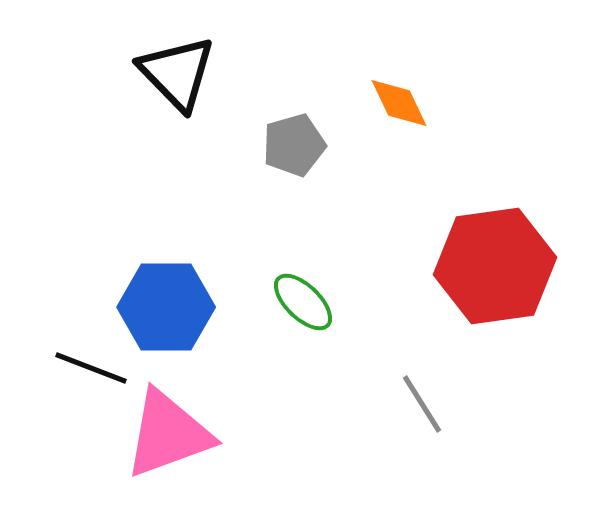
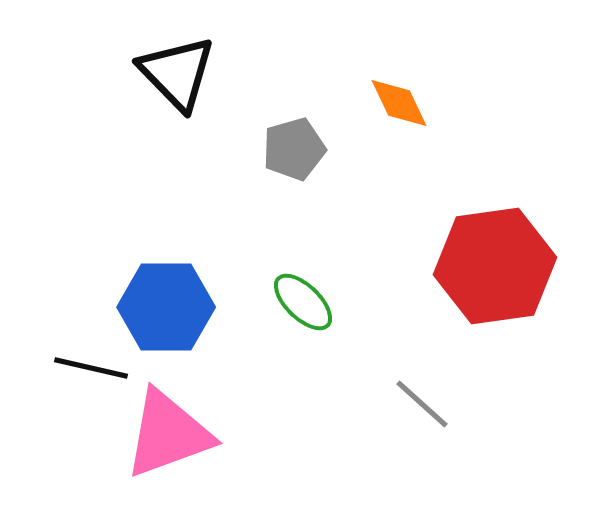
gray pentagon: moved 4 px down
black line: rotated 8 degrees counterclockwise
gray line: rotated 16 degrees counterclockwise
